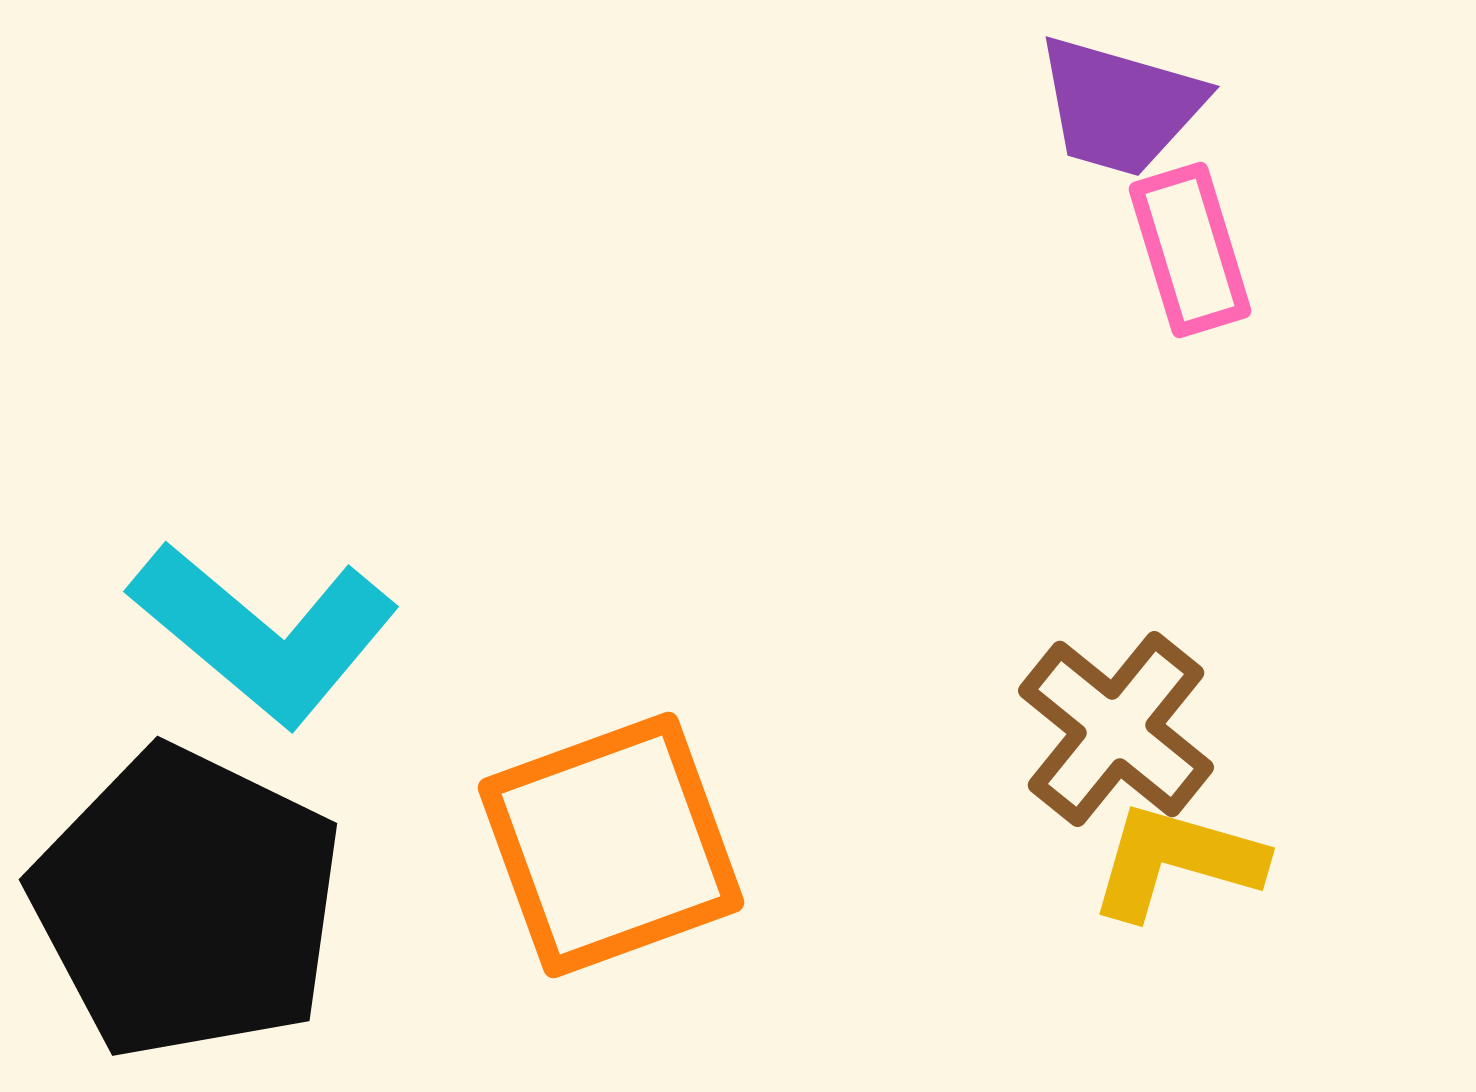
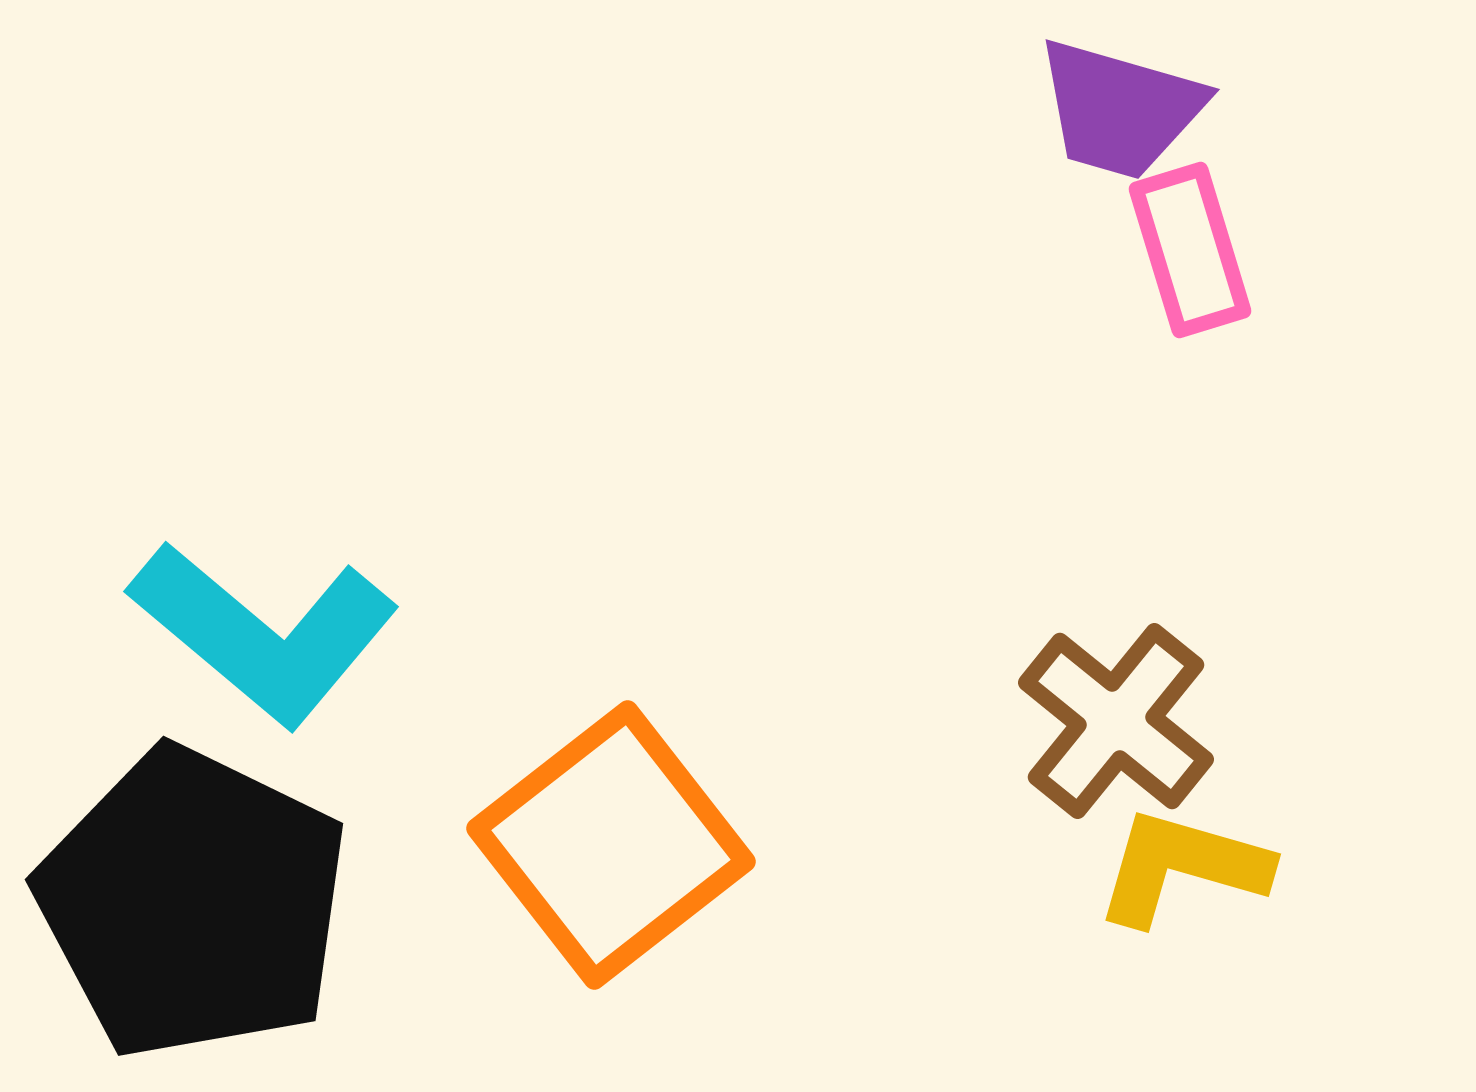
purple trapezoid: moved 3 px down
brown cross: moved 8 px up
orange square: rotated 18 degrees counterclockwise
yellow L-shape: moved 6 px right, 6 px down
black pentagon: moved 6 px right
